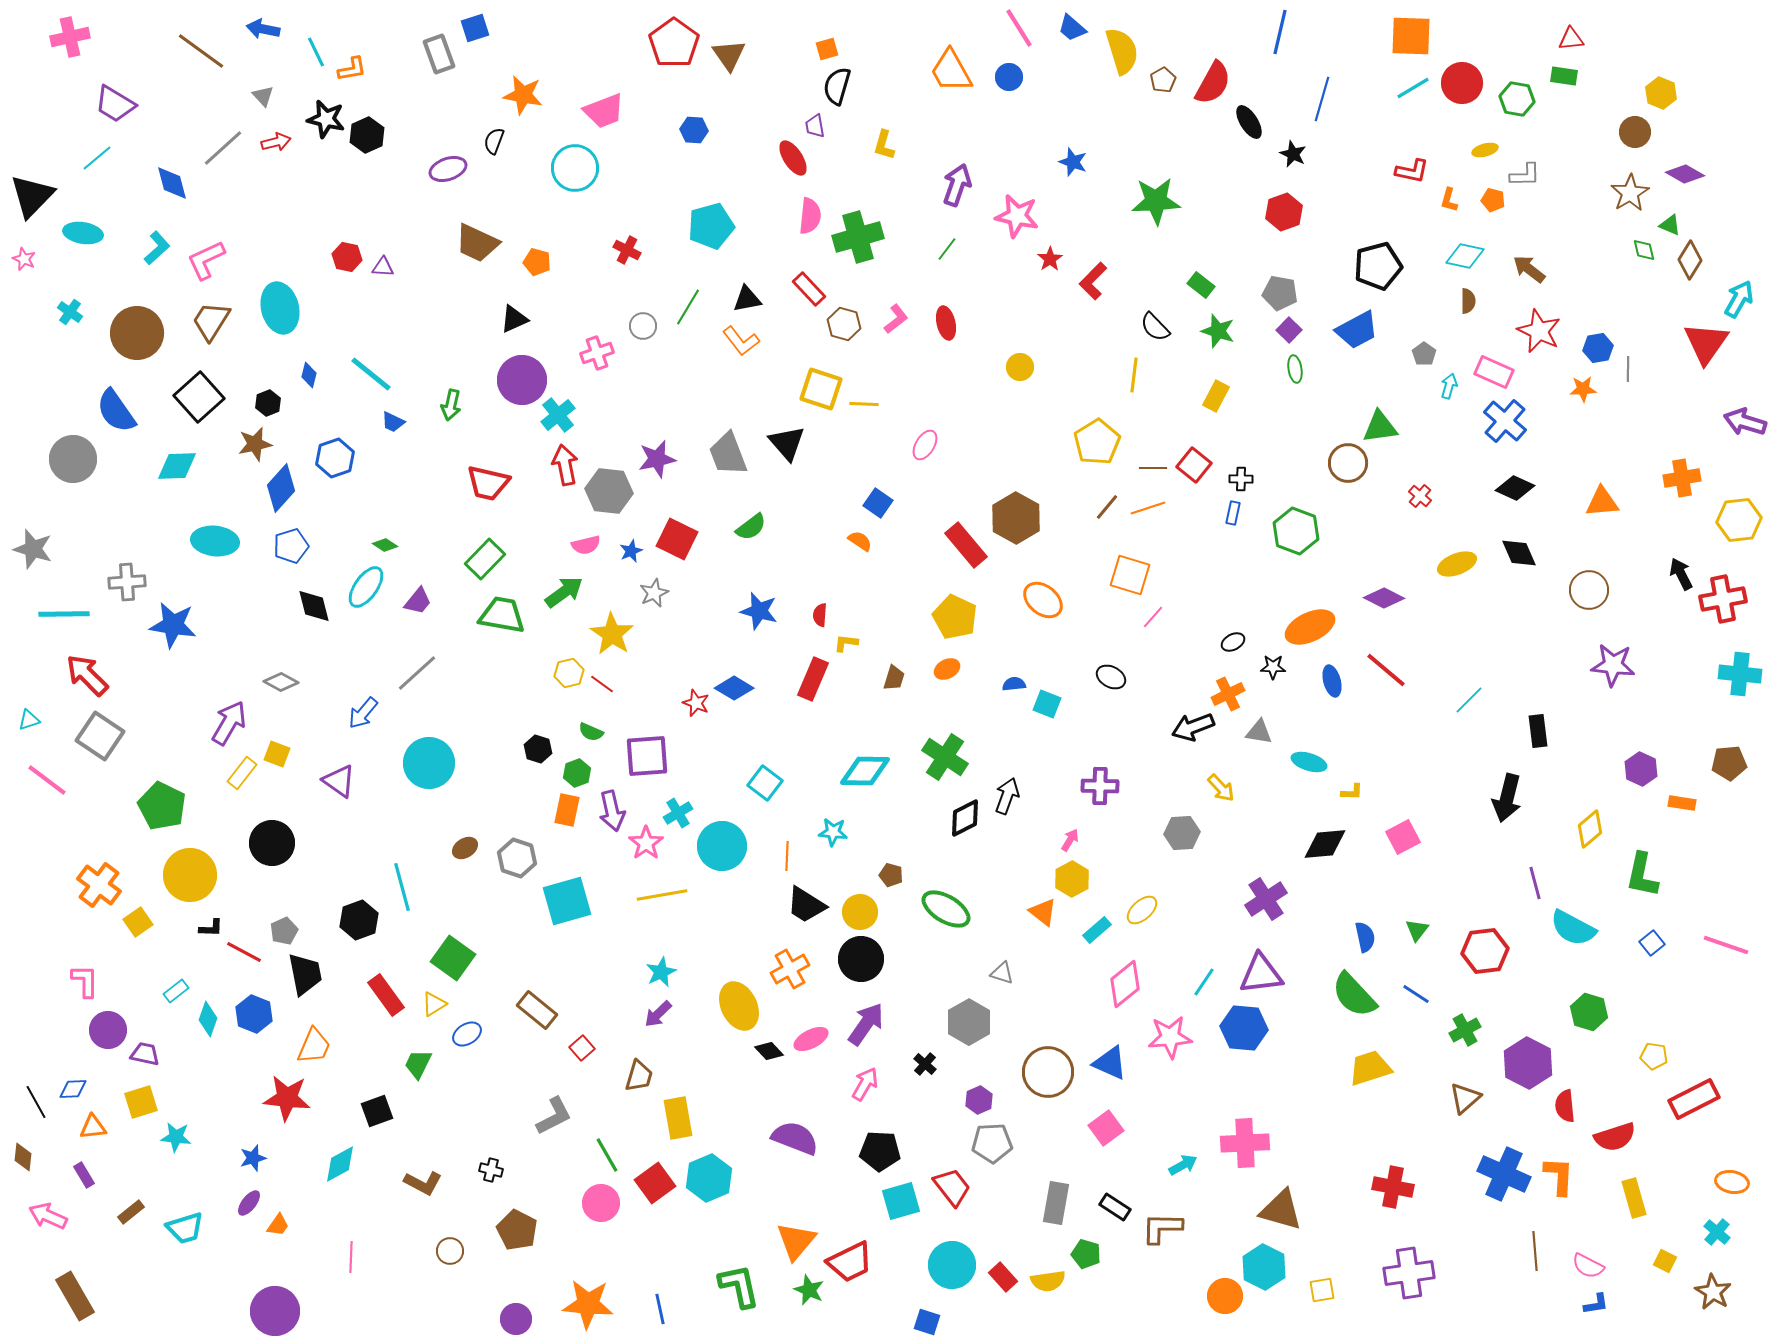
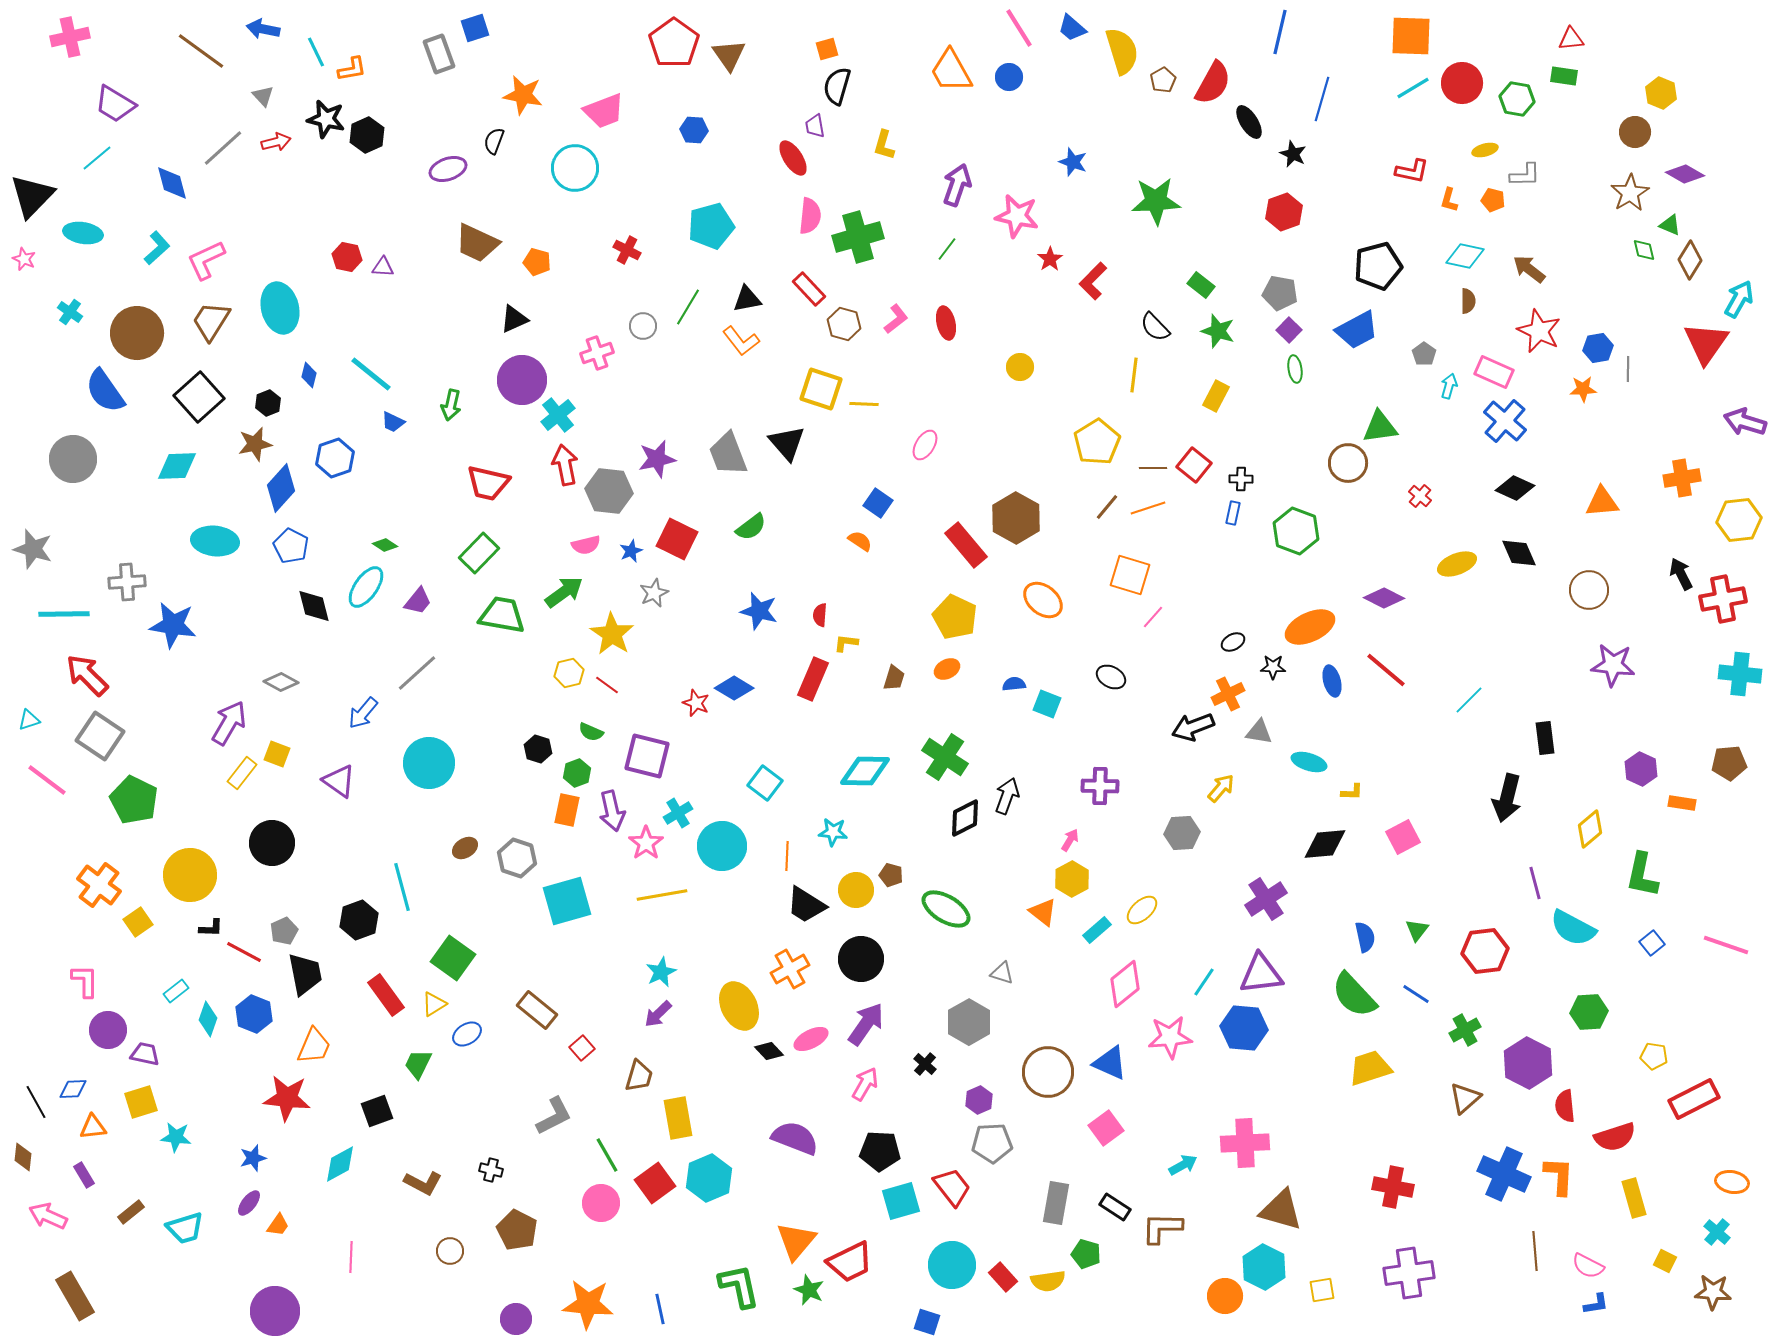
blue semicircle at (116, 411): moved 11 px left, 20 px up
blue pentagon at (291, 546): rotated 28 degrees counterclockwise
green rectangle at (485, 559): moved 6 px left, 6 px up
red line at (602, 684): moved 5 px right, 1 px down
black rectangle at (1538, 731): moved 7 px right, 7 px down
purple square at (647, 756): rotated 18 degrees clockwise
yellow arrow at (1221, 788): rotated 96 degrees counterclockwise
green pentagon at (162, 806): moved 28 px left, 6 px up
yellow circle at (860, 912): moved 4 px left, 22 px up
green hexagon at (1589, 1012): rotated 21 degrees counterclockwise
brown star at (1713, 1292): rotated 27 degrees counterclockwise
